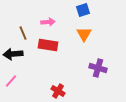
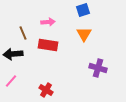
red cross: moved 12 px left, 1 px up
